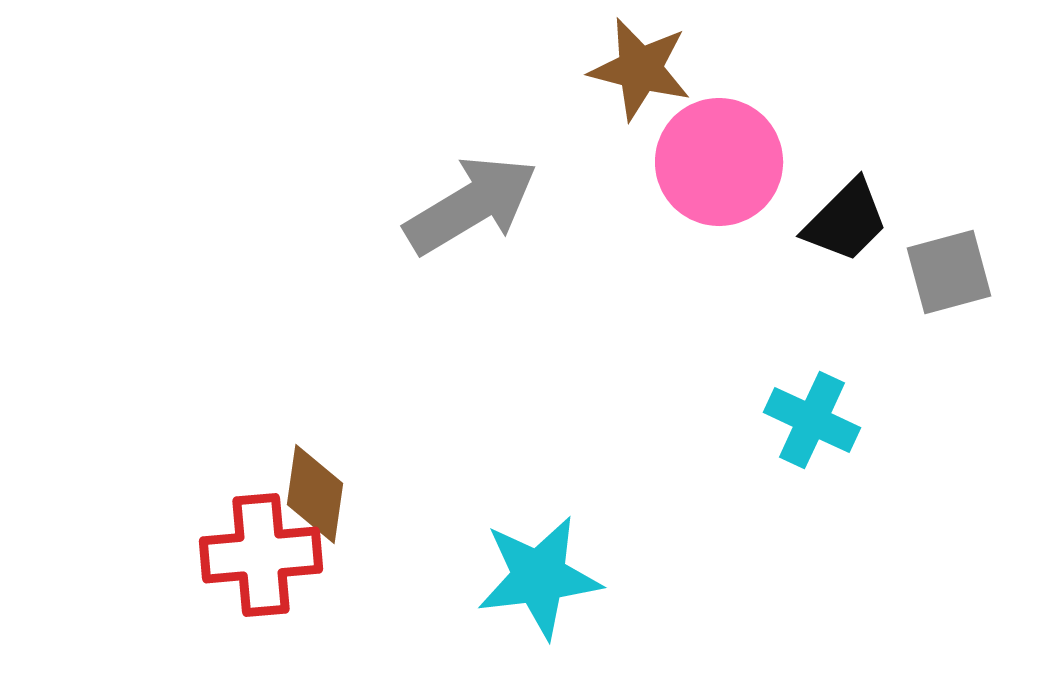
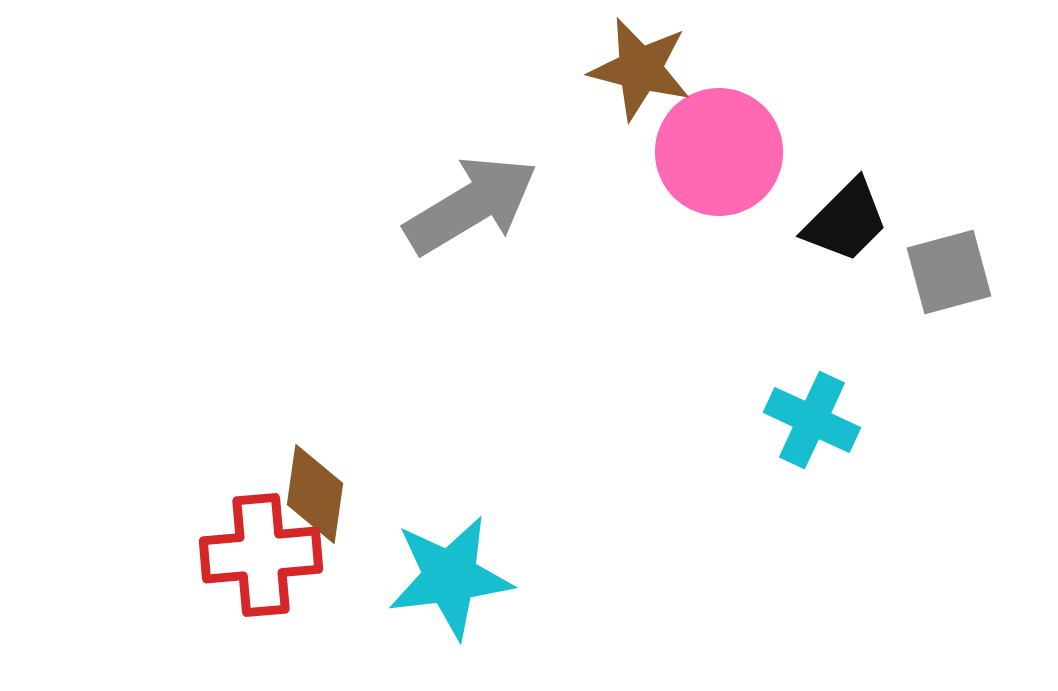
pink circle: moved 10 px up
cyan star: moved 89 px left
